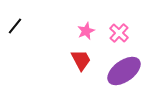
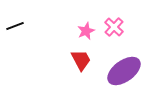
black line: rotated 30 degrees clockwise
pink cross: moved 5 px left, 6 px up
